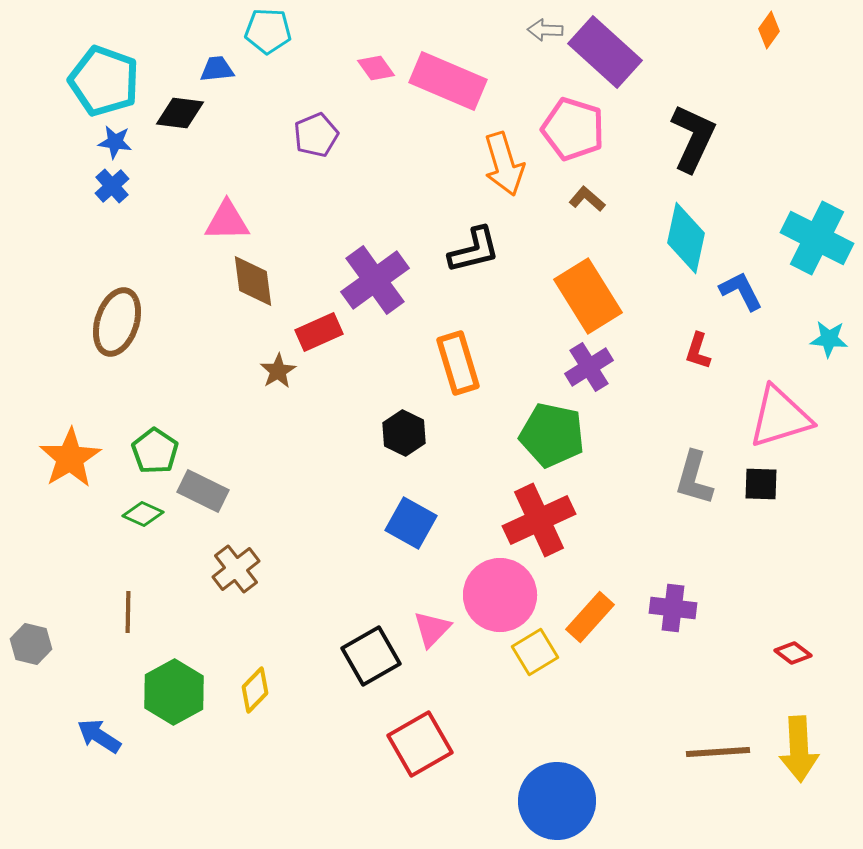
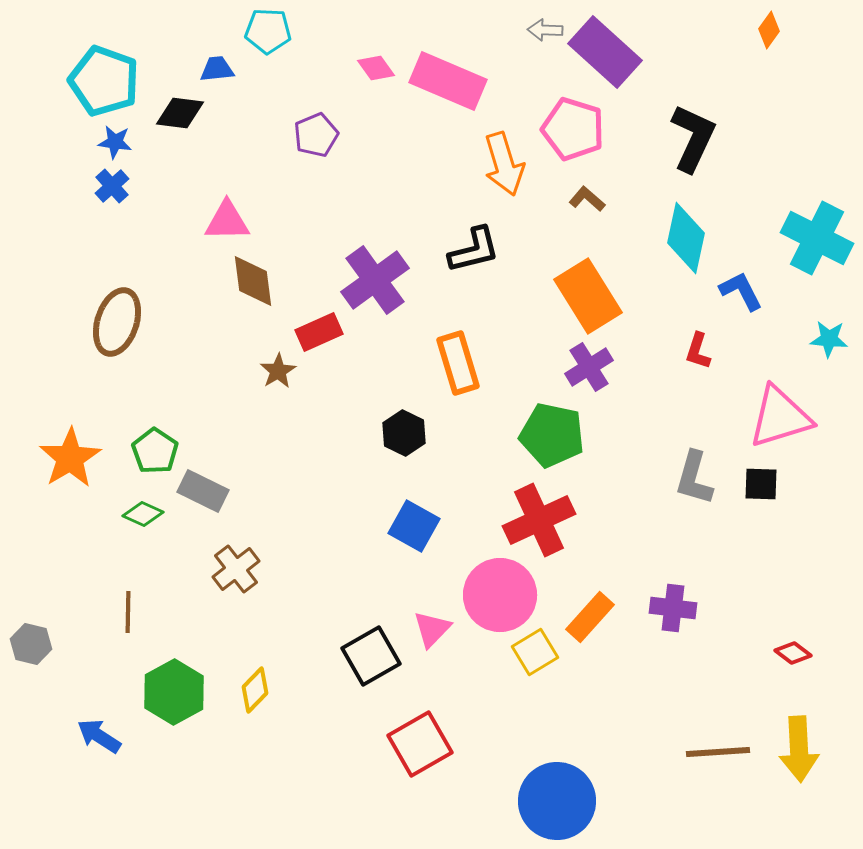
blue square at (411, 523): moved 3 px right, 3 px down
